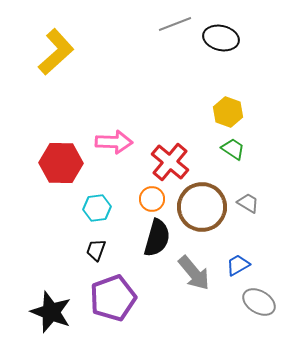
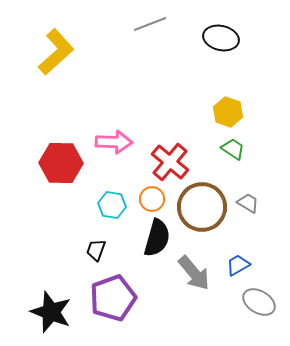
gray line: moved 25 px left
cyan hexagon: moved 15 px right, 3 px up; rotated 16 degrees clockwise
